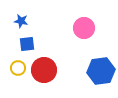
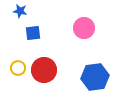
blue star: moved 1 px left, 10 px up
blue square: moved 6 px right, 11 px up
blue hexagon: moved 6 px left, 6 px down
